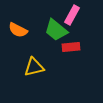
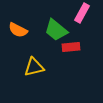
pink rectangle: moved 10 px right, 2 px up
